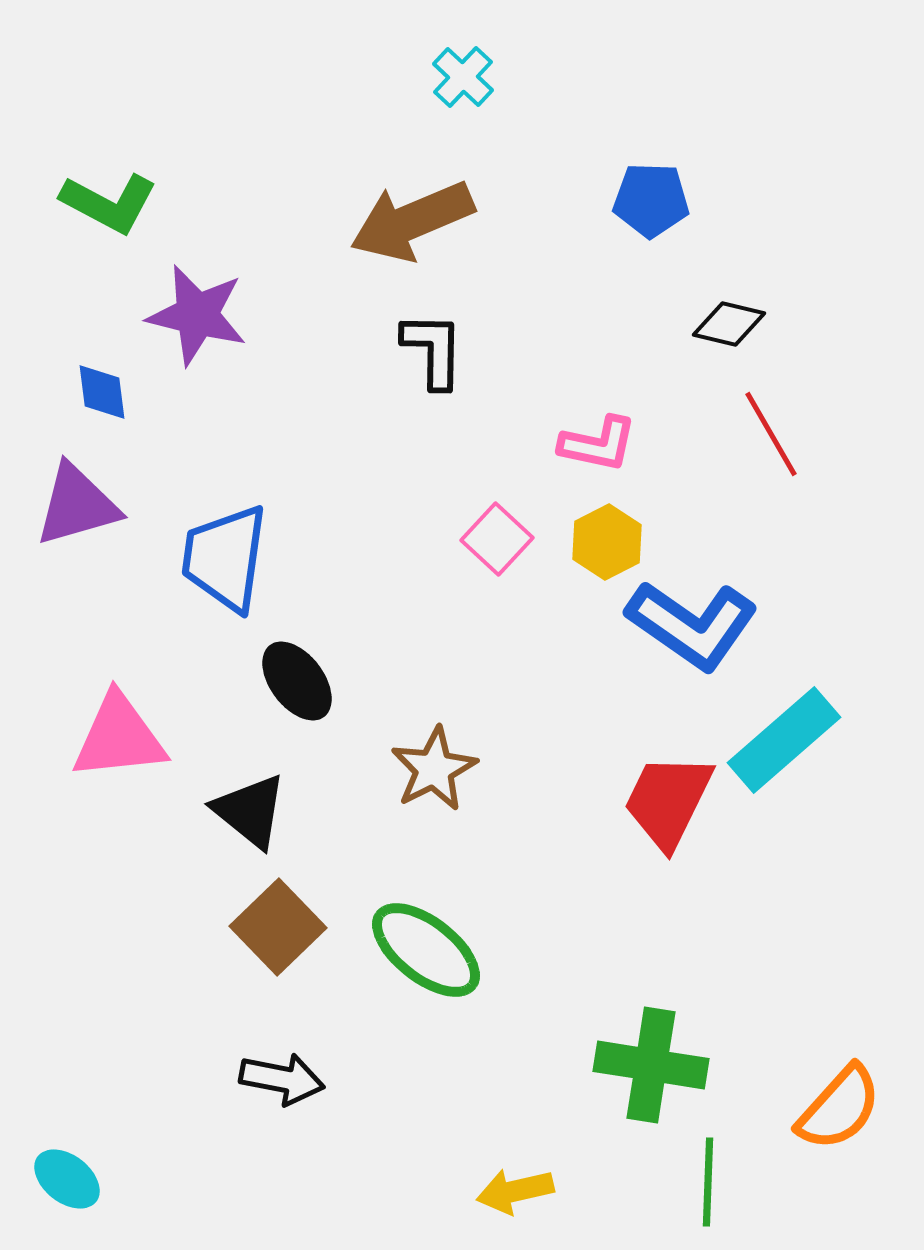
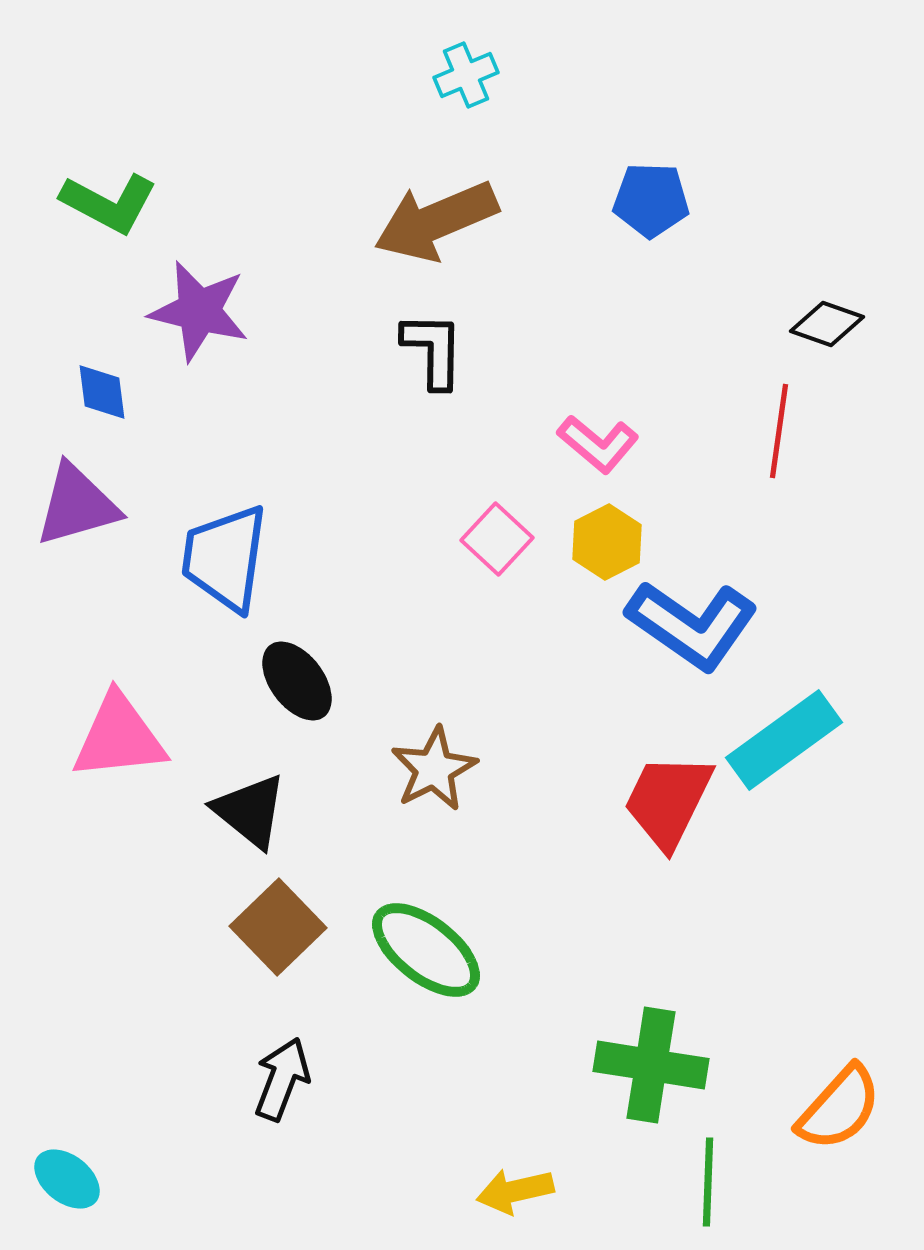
cyan cross: moved 3 px right, 2 px up; rotated 24 degrees clockwise
brown arrow: moved 24 px right
purple star: moved 2 px right, 4 px up
black diamond: moved 98 px right; rotated 6 degrees clockwise
red line: moved 8 px right, 3 px up; rotated 38 degrees clockwise
pink L-shape: rotated 28 degrees clockwise
cyan rectangle: rotated 5 degrees clockwise
black arrow: rotated 80 degrees counterclockwise
